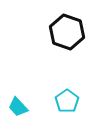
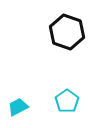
cyan trapezoid: rotated 105 degrees clockwise
